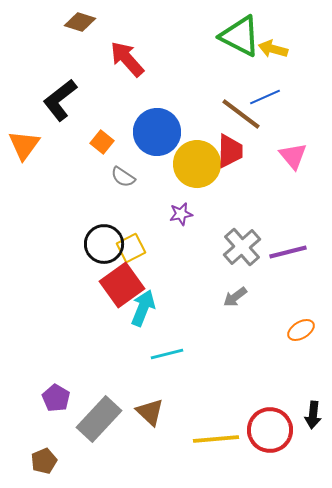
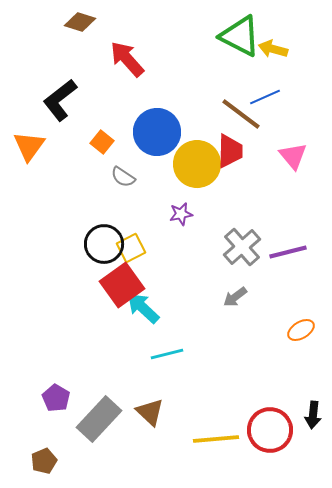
orange triangle: moved 5 px right, 1 px down
cyan arrow: rotated 69 degrees counterclockwise
